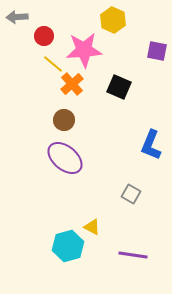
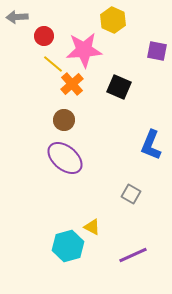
purple line: rotated 32 degrees counterclockwise
